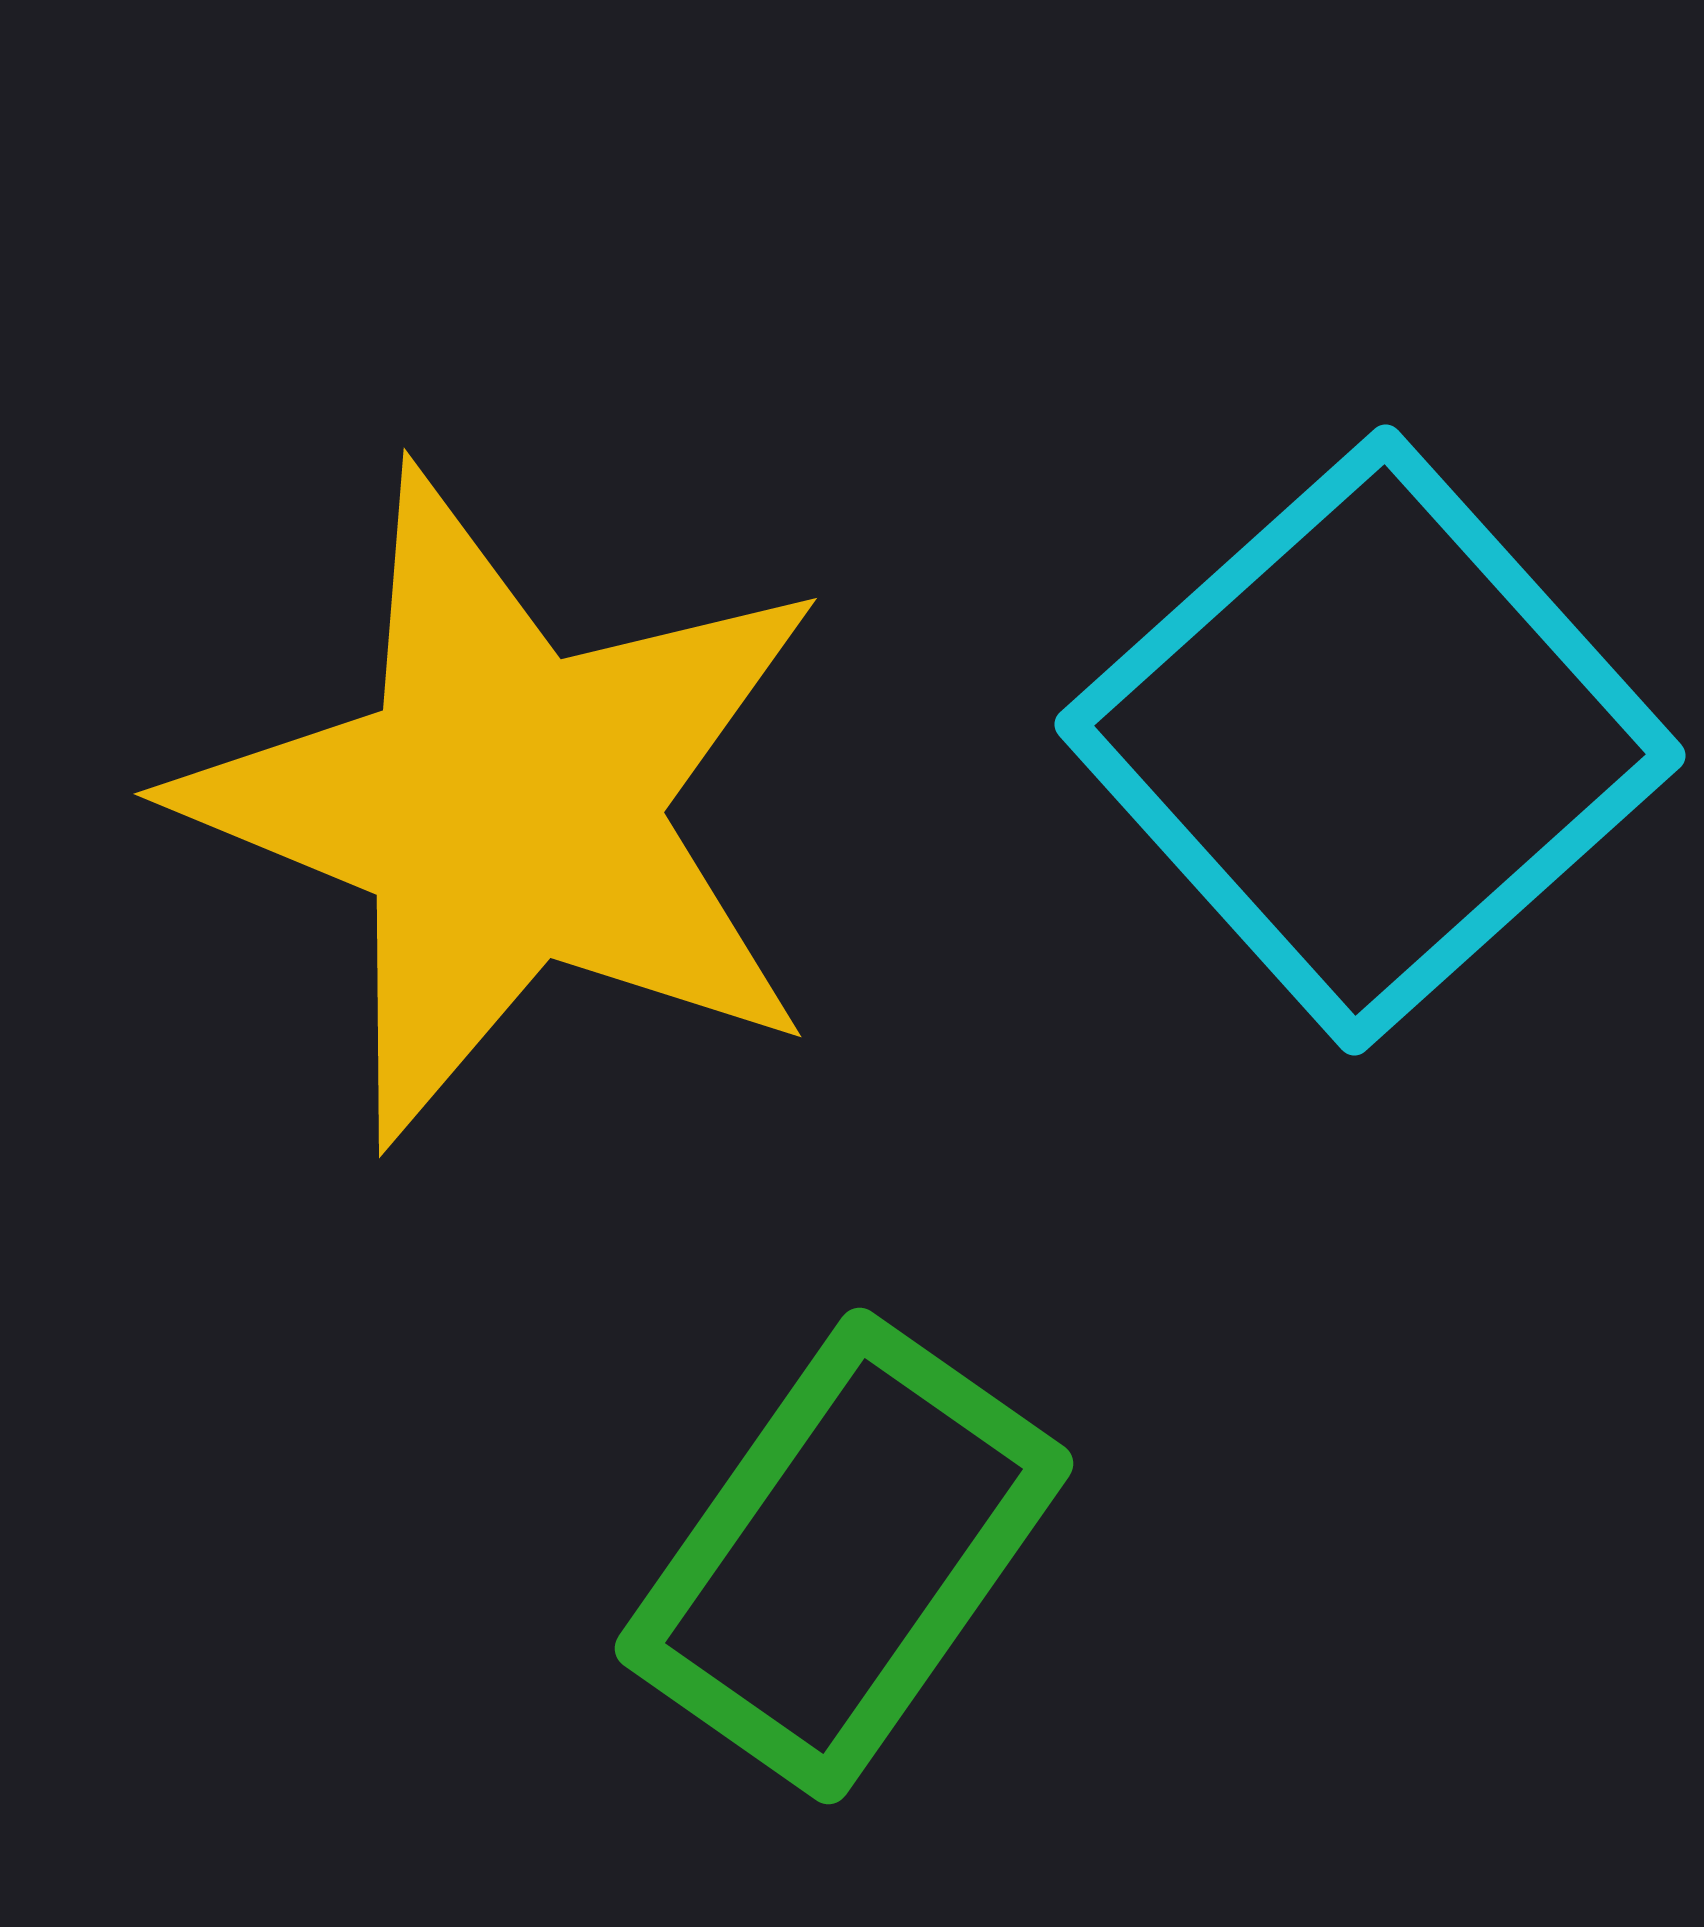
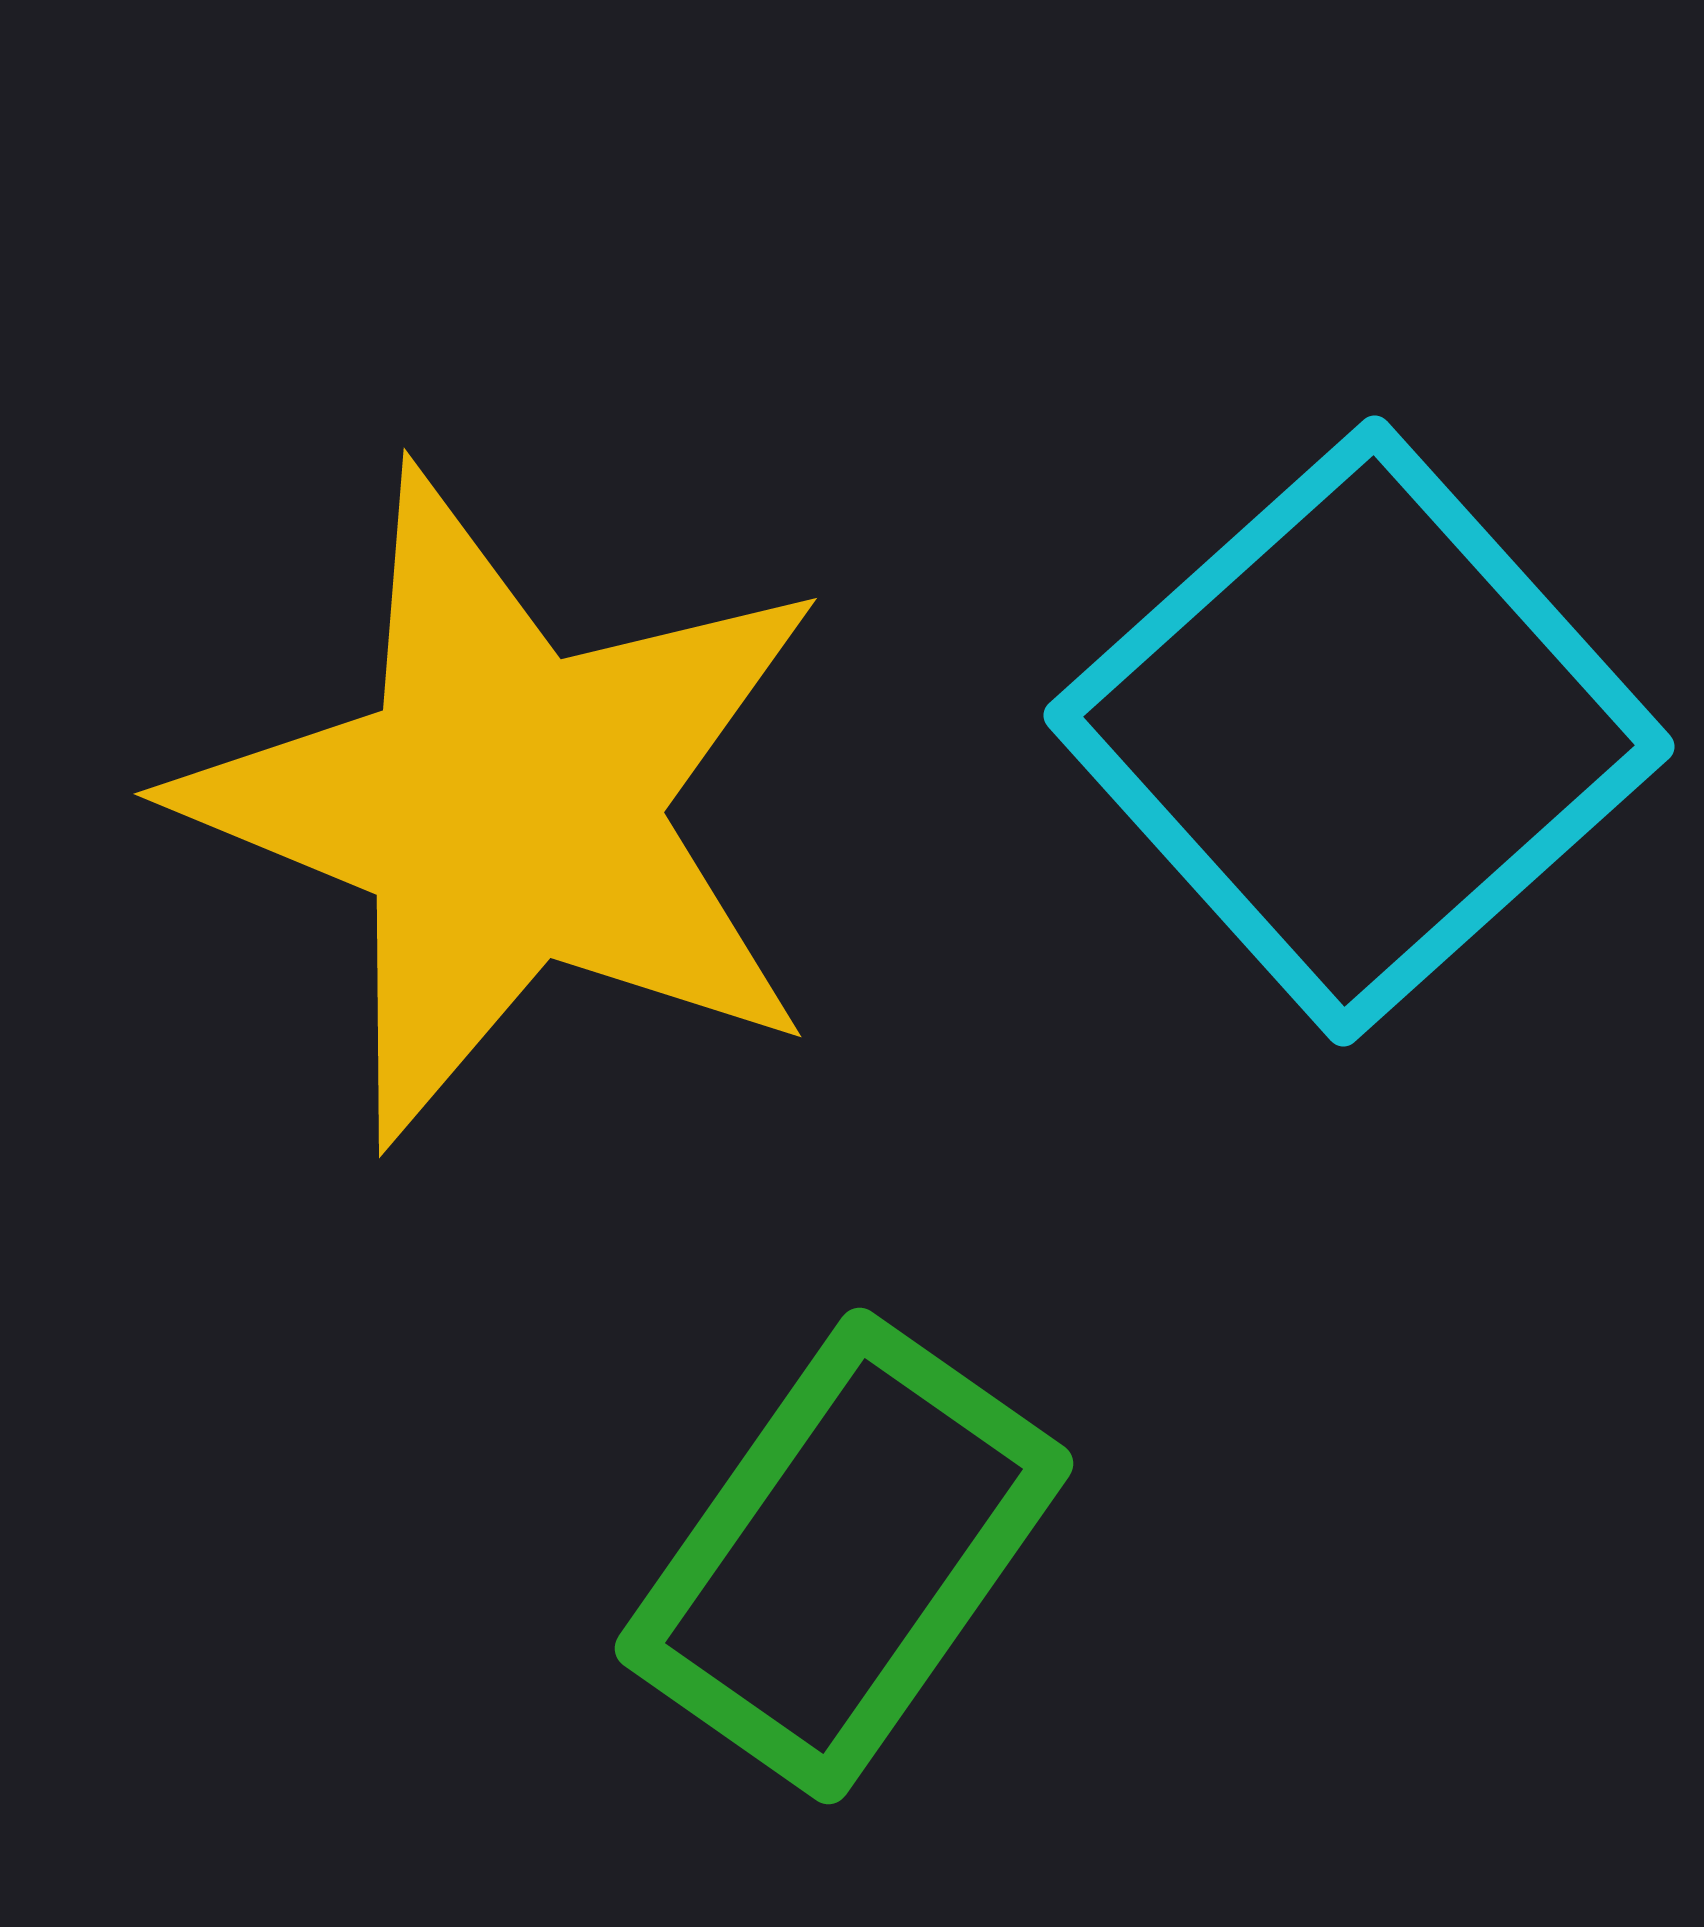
cyan square: moved 11 px left, 9 px up
